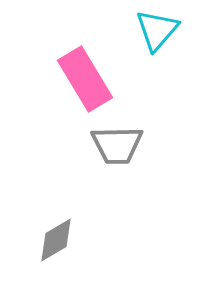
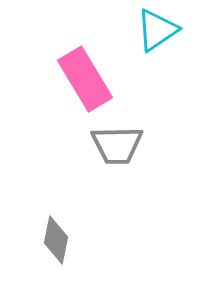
cyan triangle: rotated 15 degrees clockwise
gray diamond: rotated 48 degrees counterclockwise
